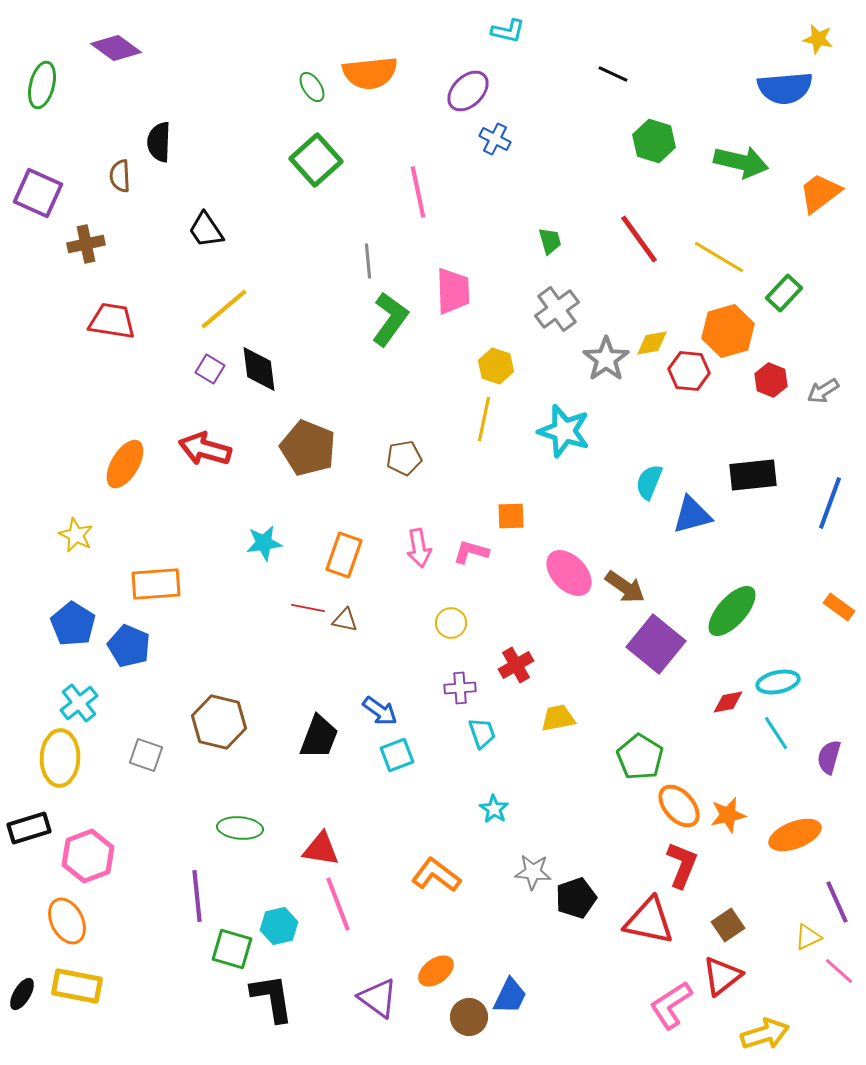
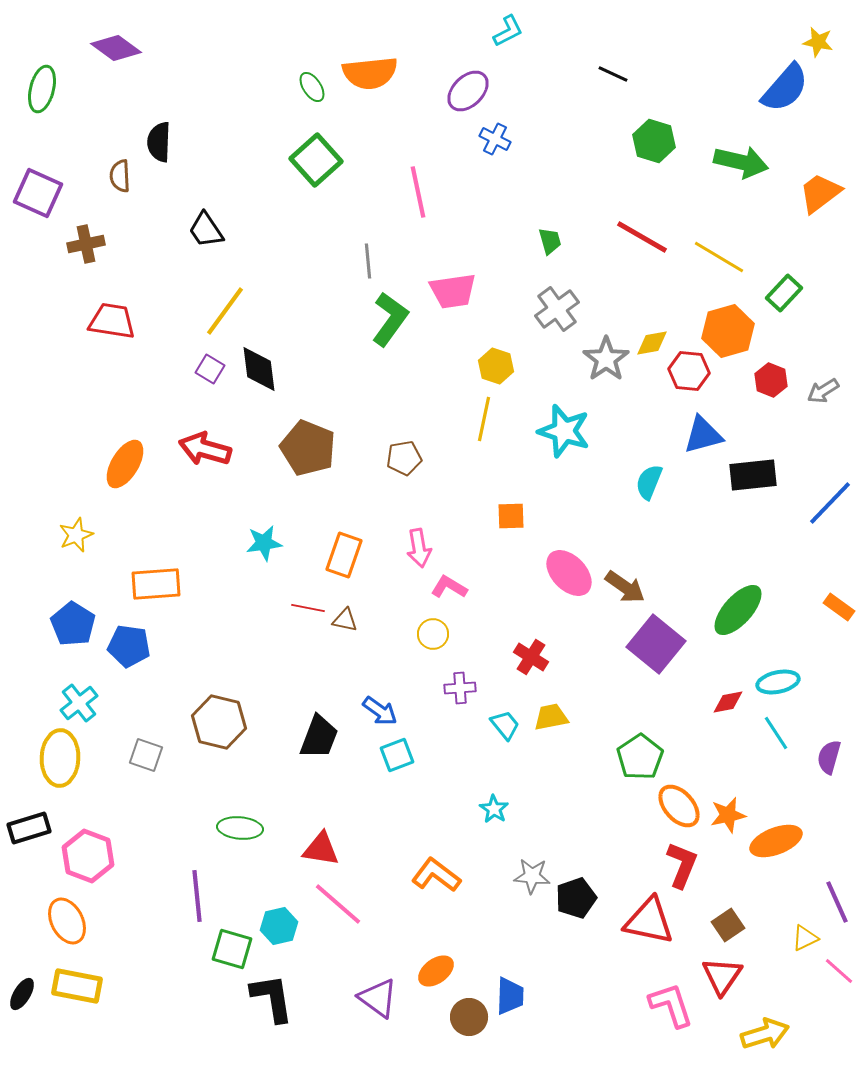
cyan L-shape at (508, 31): rotated 40 degrees counterclockwise
yellow star at (818, 39): moved 3 px down
green ellipse at (42, 85): moved 4 px down
blue semicircle at (785, 88): rotated 44 degrees counterclockwise
red line at (639, 239): moved 3 px right, 2 px up; rotated 24 degrees counterclockwise
pink trapezoid at (453, 291): rotated 84 degrees clockwise
yellow line at (224, 309): moved 1 px right, 2 px down; rotated 14 degrees counterclockwise
blue line at (830, 503): rotated 24 degrees clockwise
blue triangle at (692, 515): moved 11 px right, 80 px up
yellow star at (76, 535): rotated 24 degrees clockwise
pink L-shape at (471, 552): moved 22 px left, 35 px down; rotated 15 degrees clockwise
green ellipse at (732, 611): moved 6 px right, 1 px up
yellow circle at (451, 623): moved 18 px left, 11 px down
blue pentagon at (129, 646): rotated 15 degrees counterclockwise
red cross at (516, 665): moved 15 px right, 8 px up; rotated 28 degrees counterclockwise
yellow trapezoid at (558, 718): moved 7 px left, 1 px up
cyan trapezoid at (482, 733): moved 23 px right, 8 px up; rotated 20 degrees counterclockwise
green pentagon at (640, 757): rotated 6 degrees clockwise
orange ellipse at (795, 835): moved 19 px left, 6 px down
pink hexagon at (88, 856): rotated 18 degrees counterclockwise
gray star at (533, 872): moved 1 px left, 4 px down
pink line at (338, 904): rotated 28 degrees counterclockwise
yellow triangle at (808, 937): moved 3 px left, 1 px down
red triangle at (722, 976): rotated 18 degrees counterclockwise
blue trapezoid at (510, 996): rotated 24 degrees counterclockwise
pink L-shape at (671, 1005): rotated 105 degrees clockwise
